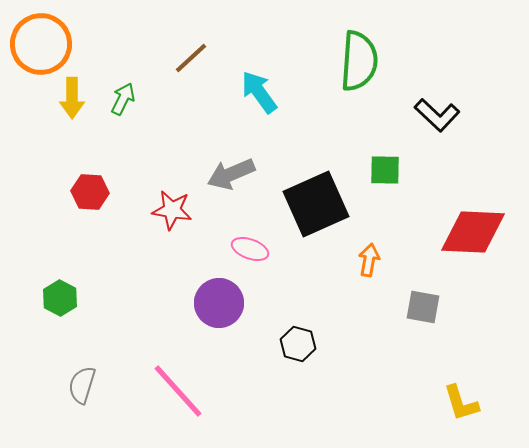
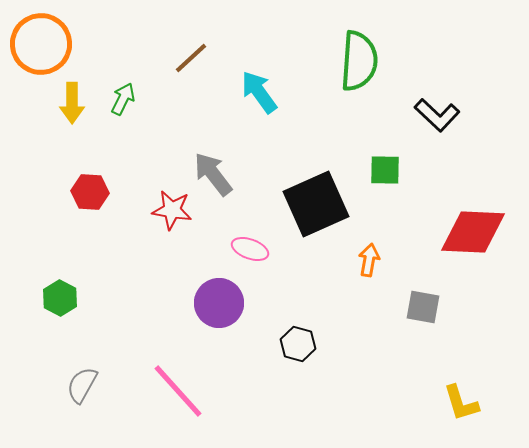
yellow arrow: moved 5 px down
gray arrow: moved 18 px left; rotated 75 degrees clockwise
gray semicircle: rotated 12 degrees clockwise
